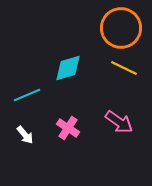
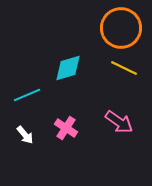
pink cross: moved 2 px left
